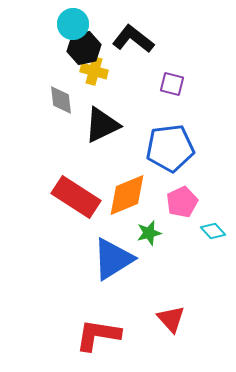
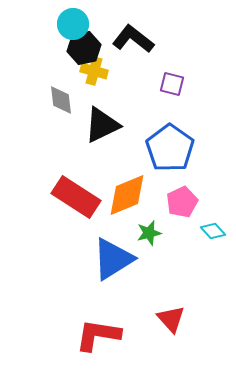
blue pentagon: rotated 30 degrees counterclockwise
